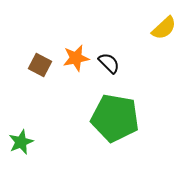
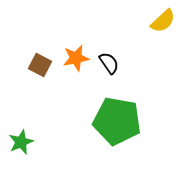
yellow semicircle: moved 1 px left, 7 px up
black semicircle: rotated 10 degrees clockwise
green pentagon: moved 2 px right, 3 px down
